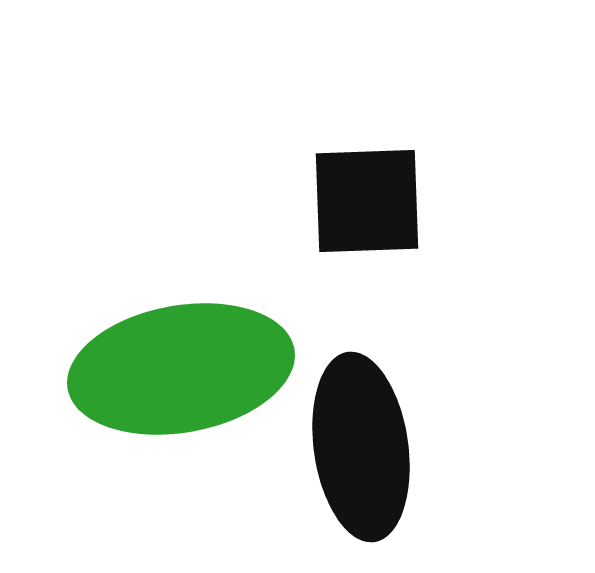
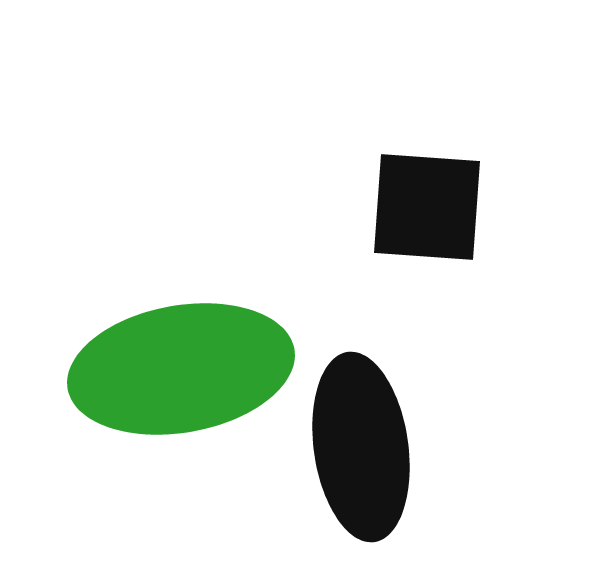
black square: moved 60 px right, 6 px down; rotated 6 degrees clockwise
